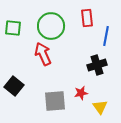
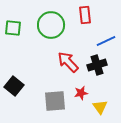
red rectangle: moved 2 px left, 3 px up
green circle: moved 1 px up
blue line: moved 5 px down; rotated 54 degrees clockwise
red arrow: moved 25 px right, 8 px down; rotated 20 degrees counterclockwise
